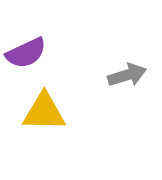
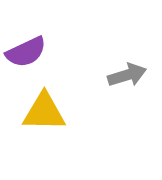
purple semicircle: moved 1 px up
